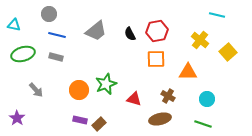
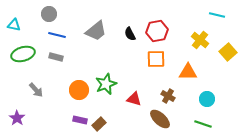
brown ellipse: rotated 55 degrees clockwise
